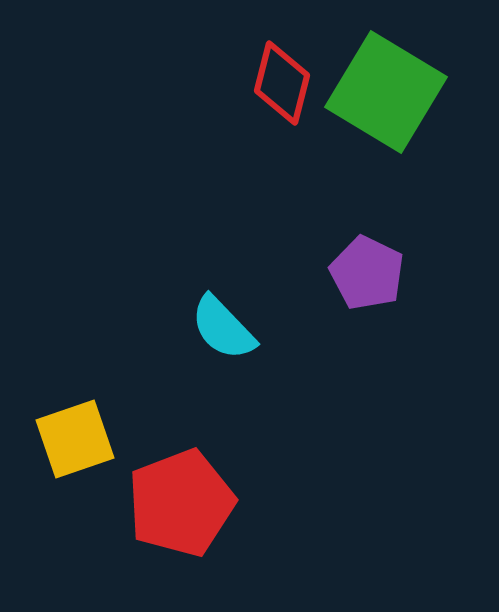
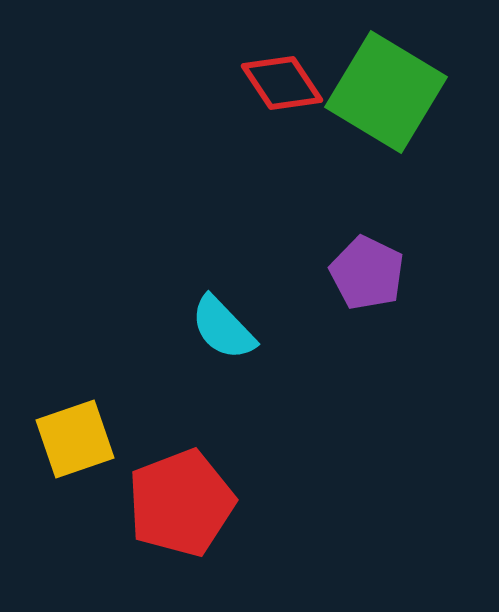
red diamond: rotated 48 degrees counterclockwise
